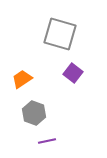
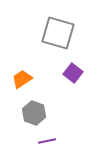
gray square: moved 2 px left, 1 px up
